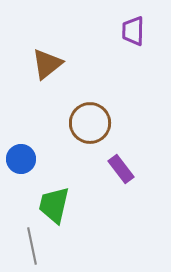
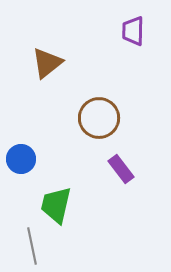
brown triangle: moved 1 px up
brown circle: moved 9 px right, 5 px up
green trapezoid: moved 2 px right
